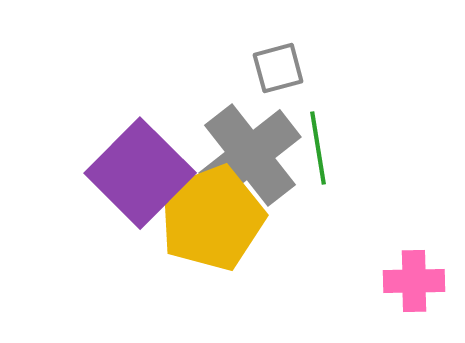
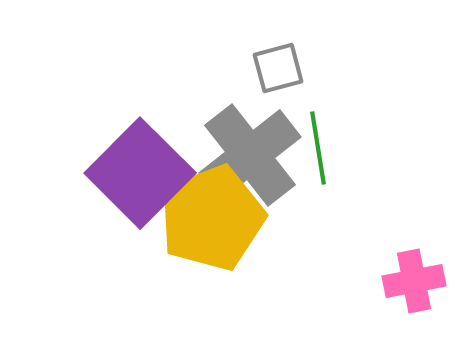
pink cross: rotated 10 degrees counterclockwise
